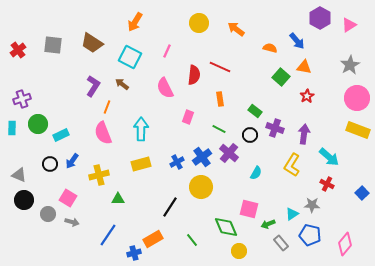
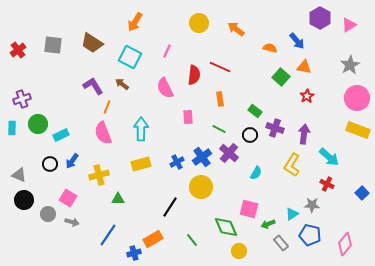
purple L-shape at (93, 86): rotated 65 degrees counterclockwise
pink rectangle at (188, 117): rotated 24 degrees counterclockwise
